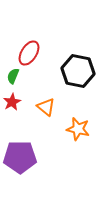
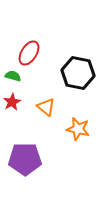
black hexagon: moved 2 px down
green semicircle: rotated 84 degrees clockwise
purple pentagon: moved 5 px right, 2 px down
